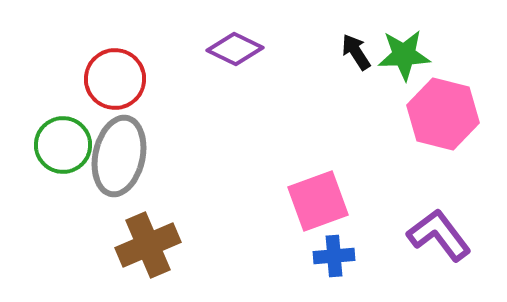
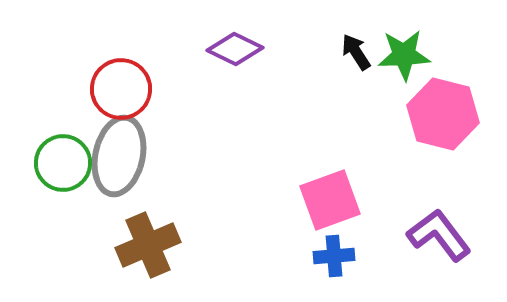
red circle: moved 6 px right, 10 px down
green circle: moved 18 px down
pink square: moved 12 px right, 1 px up
